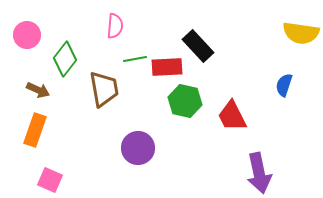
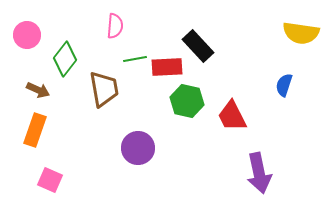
green hexagon: moved 2 px right
